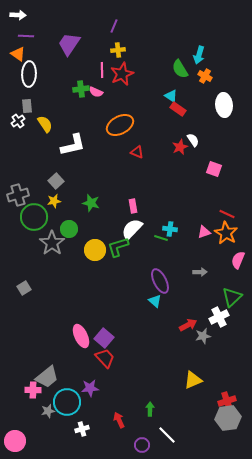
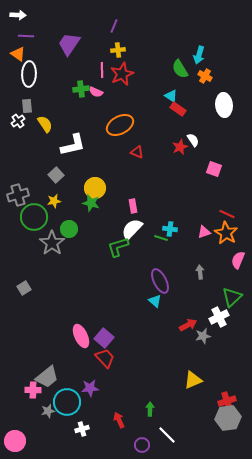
gray square at (56, 181): moved 6 px up
yellow circle at (95, 250): moved 62 px up
gray arrow at (200, 272): rotated 96 degrees counterclockwise
